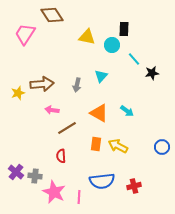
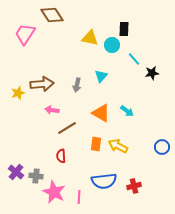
yellow triangle: moved 3 px right, 1 px down
orange triangle: moved 2 px right
gray cross: moved 1 px right
blue semicircle: moved 2 px right
